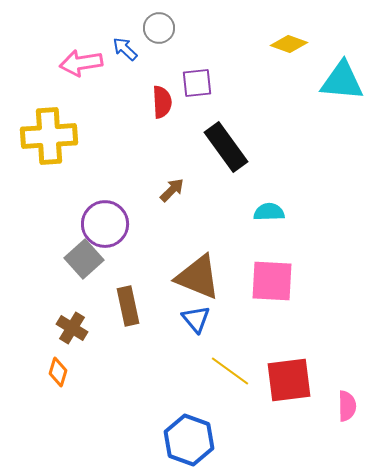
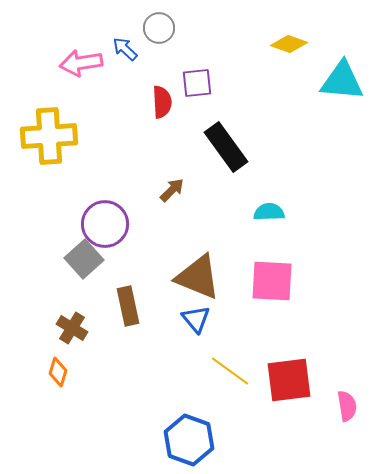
pink semicircle: rotated 8 degrees counterclockwise
